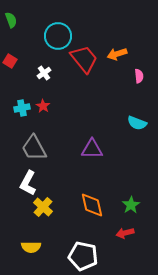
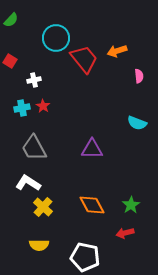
green semicircle: rotated 63 degrees clockwise
cyan circle: moved 2 px left, 2 px down
orange arrow: moved 3 px up
white cross: moved 10 px left, 7 px down; rotated 24 degrees clockwise
white L-shape: rotated 95 degrees clockwise
orange diamond: rotated 16 degrees counterclockwise
yellow semicircle: moved 8 px right, 2 px up
white pentagon: moved 2 px right, 1 px down
